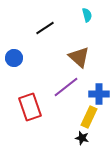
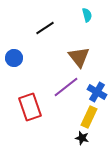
brown triangle: rotated 10 degrees clockwise
blue cross: moved 2 px left, 2 px up; rotated 30 degrees clockwise
